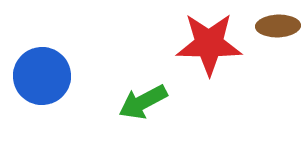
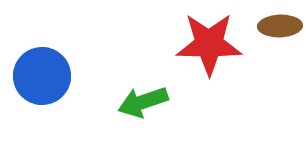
brown ellipse: moved 2 px right
green arrow: rotated 9 degrees clockwise
